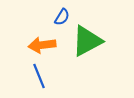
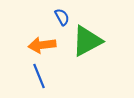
blue semicircle: rotated 60 degrees counterclockwise
